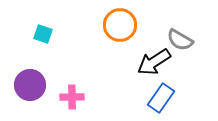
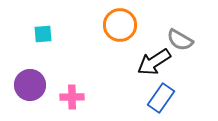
cyan square: rotated 24 degrees counterclockwise
